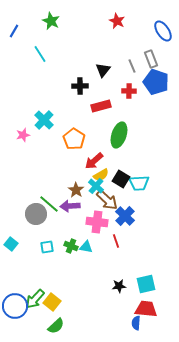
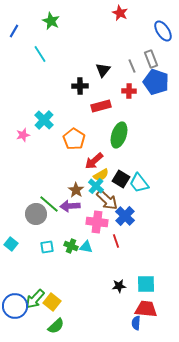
red star at (117, 21): moved 3 px right, 8 px up
cyan trapezoid at (139, 183): rotated 55 degrees clockwise
cyan square at (146, 284): rotated 12 degrees clockwise
